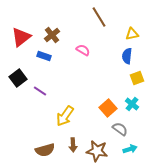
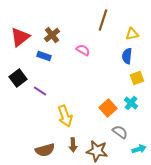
brown line: moved 4 px right, 3 px down; rotated 50 degrees clockwise
red triangle: moved 1 px left
cyan cross: moved 1 px left, 1 px up
yellow arrow: rotated 55 degrees counterclockwise
gray semicircle: moved 3 px down
cyan arrow: moved 9 px right
